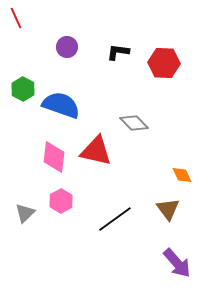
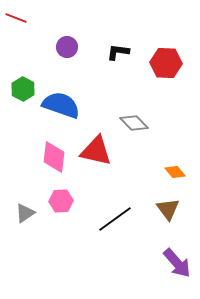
red line: rotated 45 degrees counterclockwise
red hexagon: moved 2 px right
orange diamond: moved 7 px left, 3 px up; rotated 15 degrees counterclockwise
pink hexagon: rotated 25 degrees clockwise
gray triangle: rotated 10 degrees clockwise
